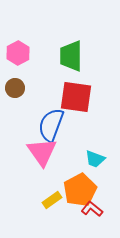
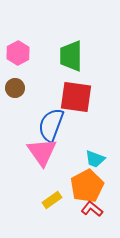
orange pentagon: moved 7 px right, 4 px up
